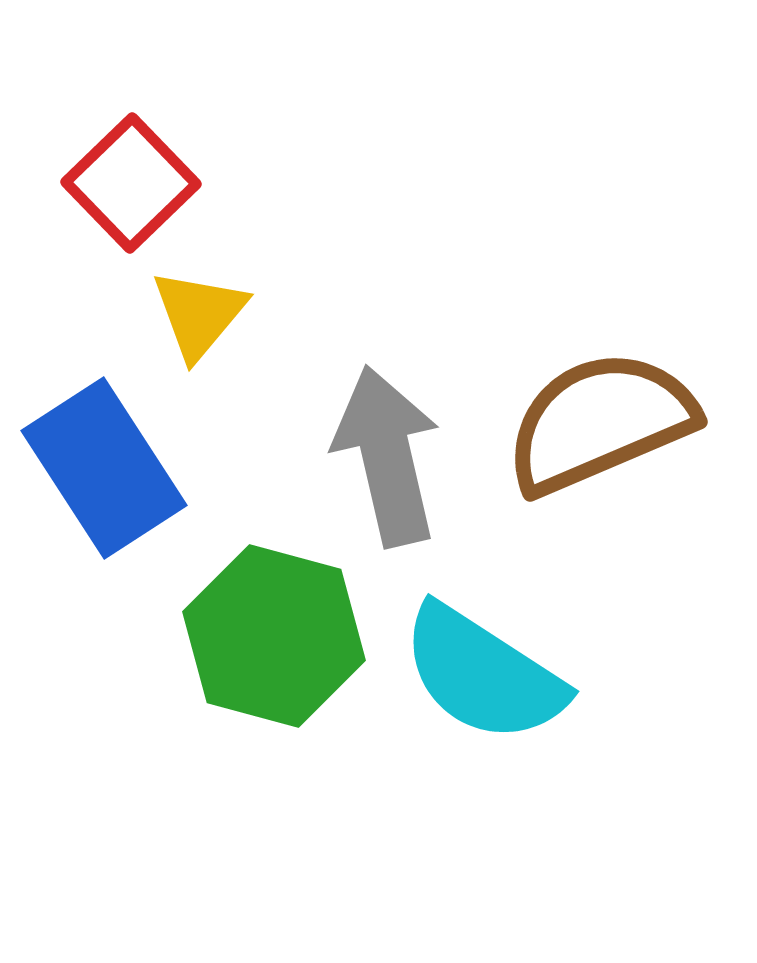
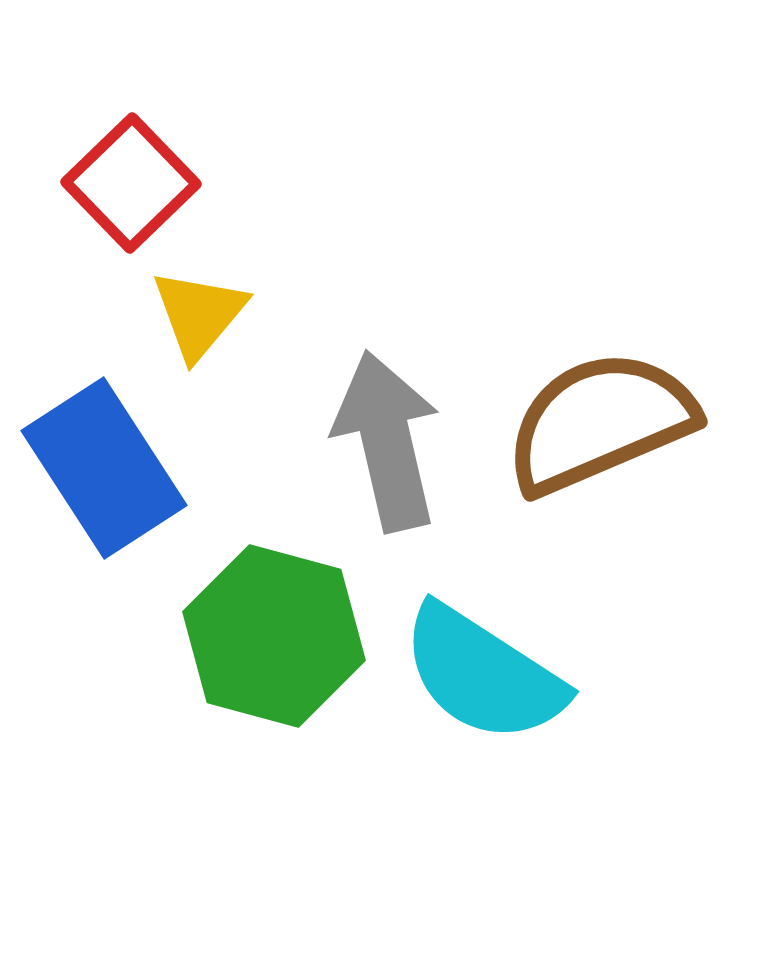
gray arrow: moved 15 px up
